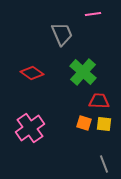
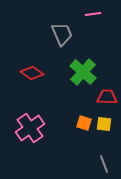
red trapezoid: moved 8 px right, 4 px up
